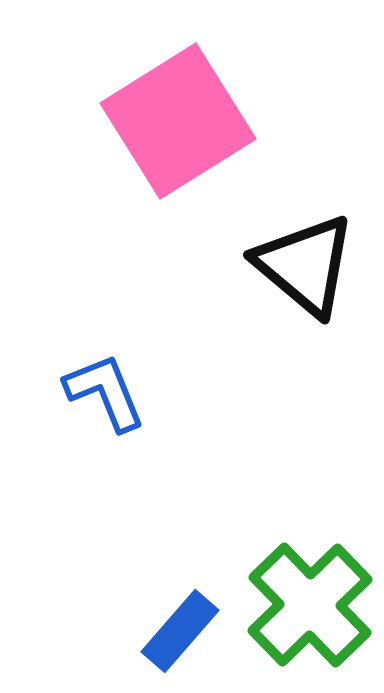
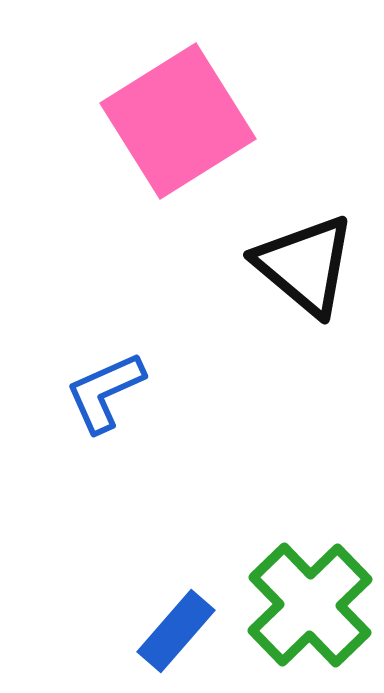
blue L-shape: rotated 92 degrees counterclockwise
blue rectangle: moved 4 px left
